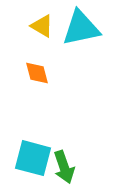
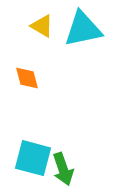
cyan triangle: moved 2 px right, 1 px down
orange diamond: moved 10 px left, 5 px down
green arrow: moved 1 px left, 2 px down
